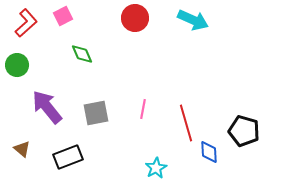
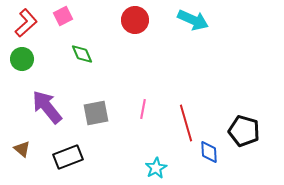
red circle: moved 2 px down
green circle: moved 5 px right, 6 px up
